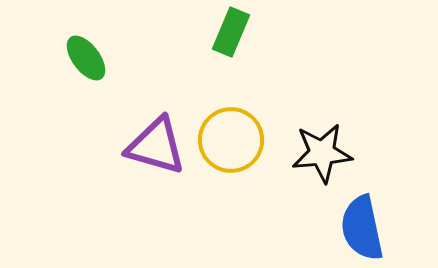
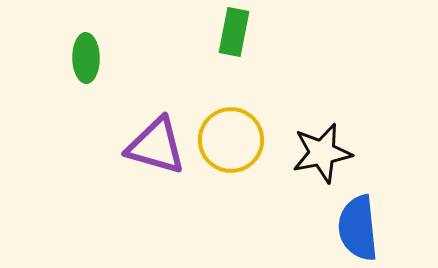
green rectangle: moved 3 px right; rotated 12 degrees counterclockwise
green ellipse: rotated 36 degrees clockwise
black star: rotated 6 degrees counterclockwise
blue semicircle: moved 4 px left; rotated 6 degrees clockwise
